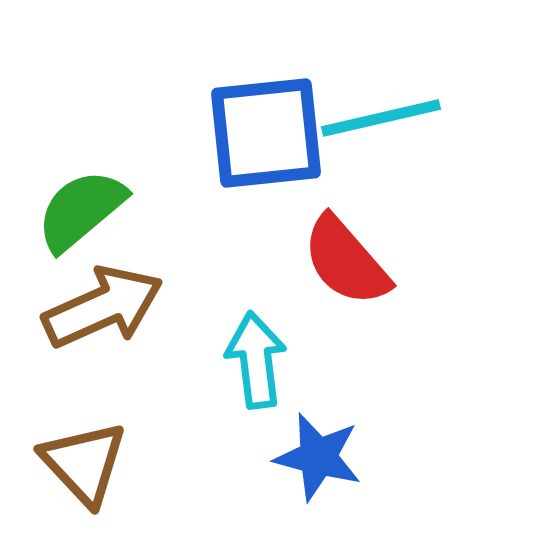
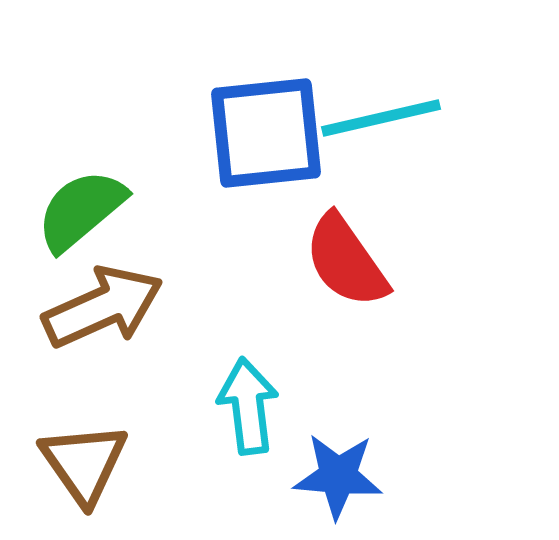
red semicircle: rotated 6 degrees clockwise
cyan arrow: moved 8 px left, 46 px down
blue star: moved 20 px right, 19 px down; rotated 10 degrees counterclockwise
brown triangle: rotated 8 degrees clockwise
